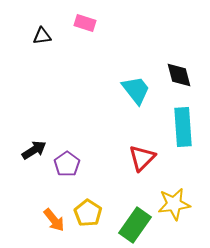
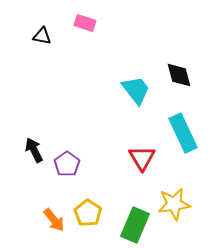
black triangle: rotated 18 degrees clockwise
cyan rectangle: moved 6 px down; rotated 21 degrees counterclockwise
black arrow: rotated 85 degrees counterclockwise
red triangle: rotated 16 degrees counterclockwise
green rectangle: rotated 12 degrees counterclockwise
